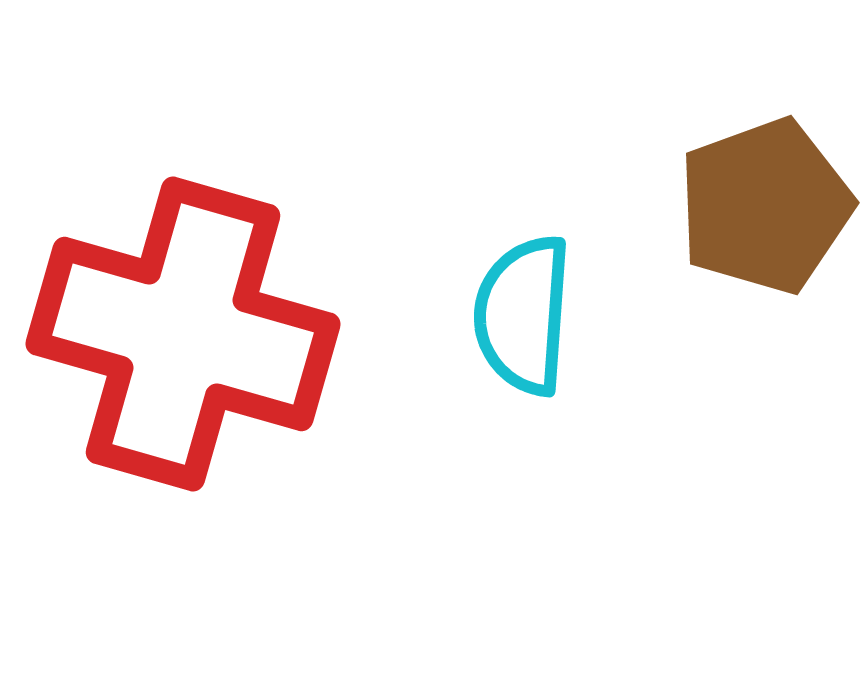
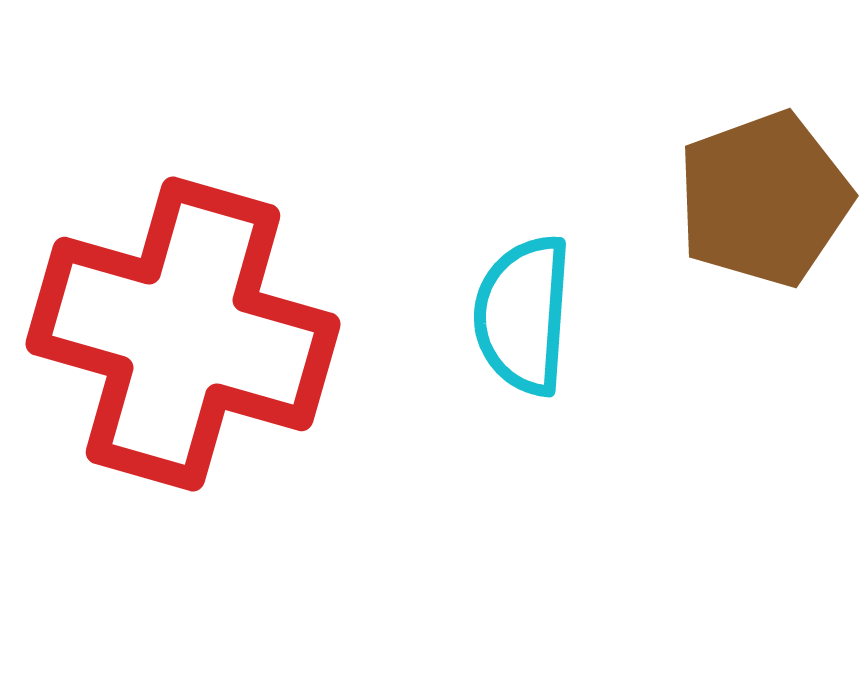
brown pentagon: moved 1 px left, 7 px up
